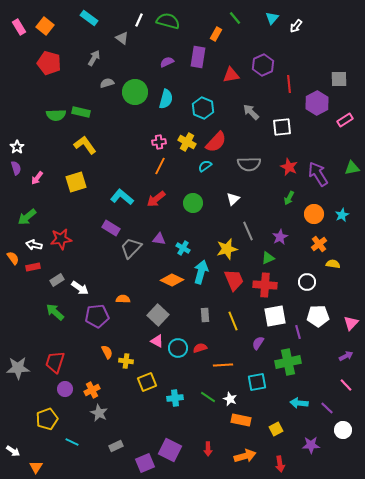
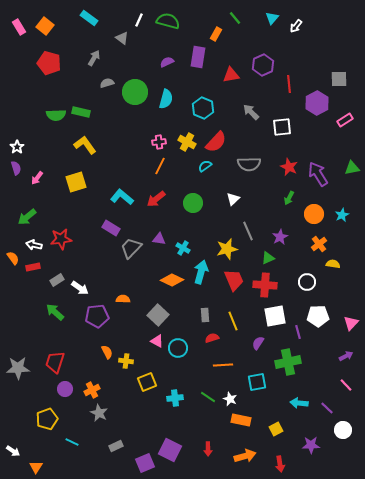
red semicircle at (200, 348): moved 12 px right, 10 px up
